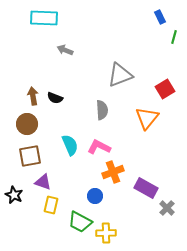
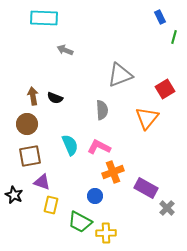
purple triangle: moved 1 px left
